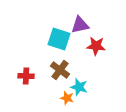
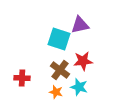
red star: moved 13 px left, 15 px down; rotated 12 degrees counterclockwise
red cross: moved 4 px left, 2 px down
orange star: moved 11 px left, 6 px up
